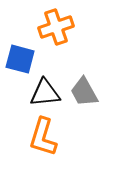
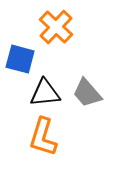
orange cross: rotated 28 degrees counterclockwise
gray trapezoid: moved 3 px right, 1 px down; rotated 12 degrees counterclockwise
